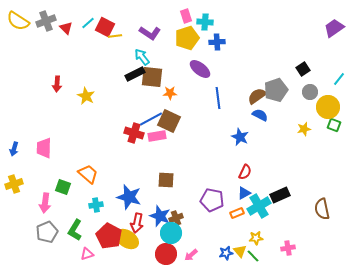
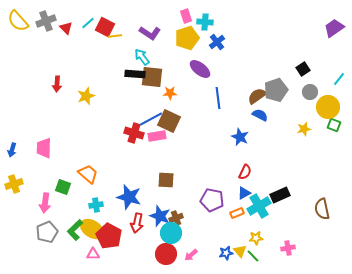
yellow semicircle at (18, 21): rotated 15 degrees clockwise
blue cross at (217, 42): rotated 35 degrees counterclockwise
black rectangle at (135, 74): rotated 30 degrees clockwise
yellow star at (86, 96): rotated 24 degrees clockwise
blue arrow at (14, 149): moved 2 px left, 1 px down
green L-shape at (75, 230): rotated 15 degrees clockwise
yellow ellipse at (127, 239): moved 35 px left, 10 px up
pink triangle at (87, 254): moved 6 px right; rotated 16 degrees clockwise
